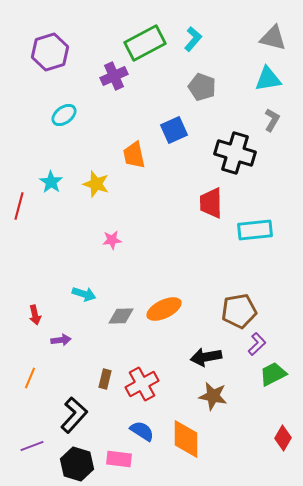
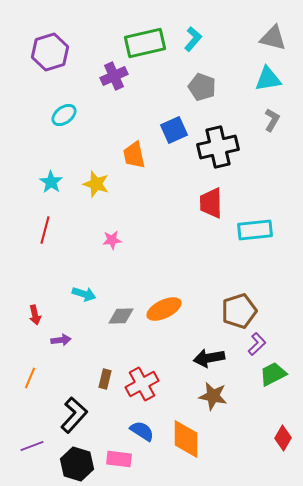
green rectangle: rotated 15 degrees clockwise
black cross: moved 17 px left, 6 px up; rotated 30 degrees counterclockwise
red line: moved 26 px right, 24 px down
brown pentagon: rotated 8 degrees counterclockwise
black arrow: moved 3 px right, 1 px down
